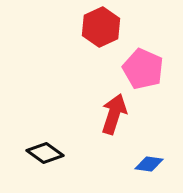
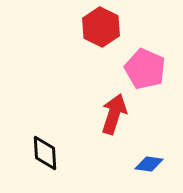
red hexagon: rotated 9 degrees counterclockwise
pink pentagon: moved 2 px right
black diamond: rotated 51 degrees clockwise
